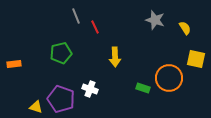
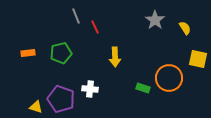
gray star: rotated 18 degrees clockwise
yellow square: moved 2 px right
orange rectangle: moved 14 px right, 11 px up
white cross: rotated 14 degrees counterclockwise
